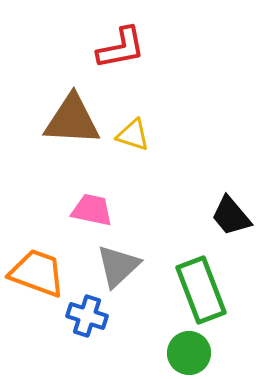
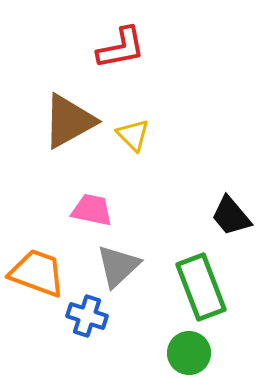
brown triangle: moved 3 px left, 1 px down; rotated 32 degrees counterclockwise
yellow triangle: rotated 27 degrees clockwise
green rectangle: moved 3 px up
